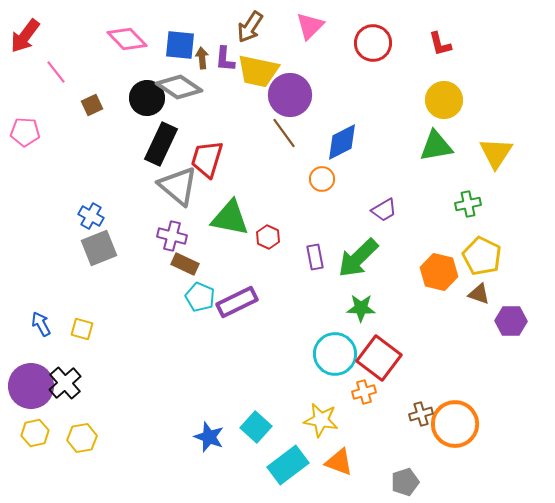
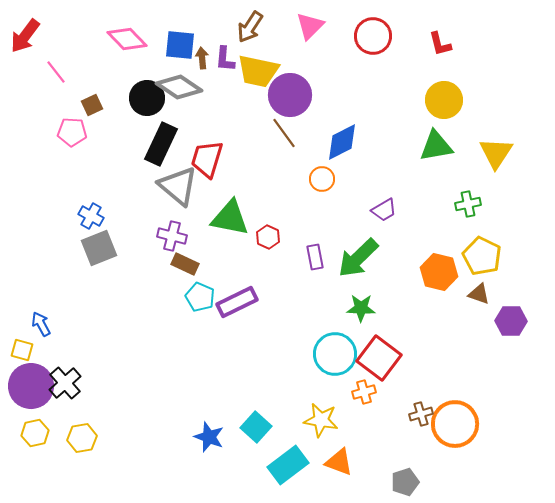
red circle at (373, 43): moved 7 px up
pink pentagon at (25, 132): moved 47 px right
yellow square at (82, 329): moved 60 px left, 21 px down
